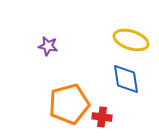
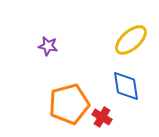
yellow ellipse: rotated 60 degrees counterclockwise
blue diamond: moved 7 px down
red cross: rotated 24 degrees clockwise
